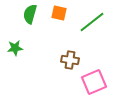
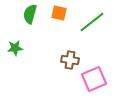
pink square: moved 3 px up
